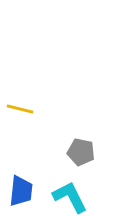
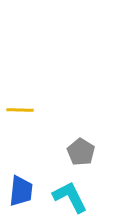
yellow line: moved 1 px down; rotated 12 degrees counterclockwise
gray pentagon: rotated 20 degrees clockwise
